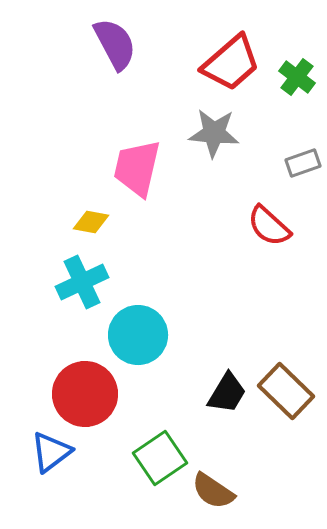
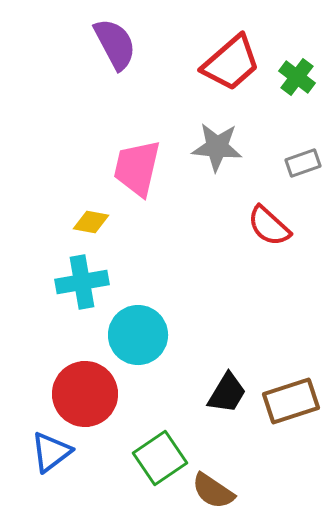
gray star: moved 3 px right, 14 px down
cyan cross: rotated 15 degrees clockwise
brown rectangle: moved 5 px right, 10 px down; rotated 62 degrees counterclockwise
